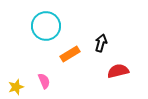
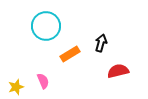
pink semicircle: moved 1 px left
